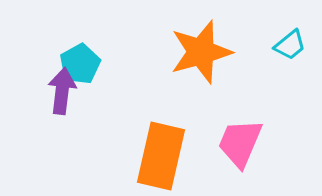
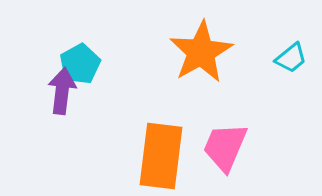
cyan trapezoid: moved 1 px right, 13 px down
orange star: rotated 14 degrees counterclockwise
pink trapezoid: moved 15 px left, 4 px down
orange rectangle: rotated 6 degrees counterclockwise
